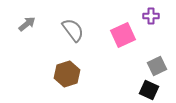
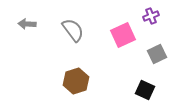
purple cross: rotated 21 degrees counterclockwise
gray arrow: rotated 138 degrees counterclockwise
gray square: moved 12 px up
brown hexagon: moved 9 px right, 7 px down
black square: moved 4 px left
